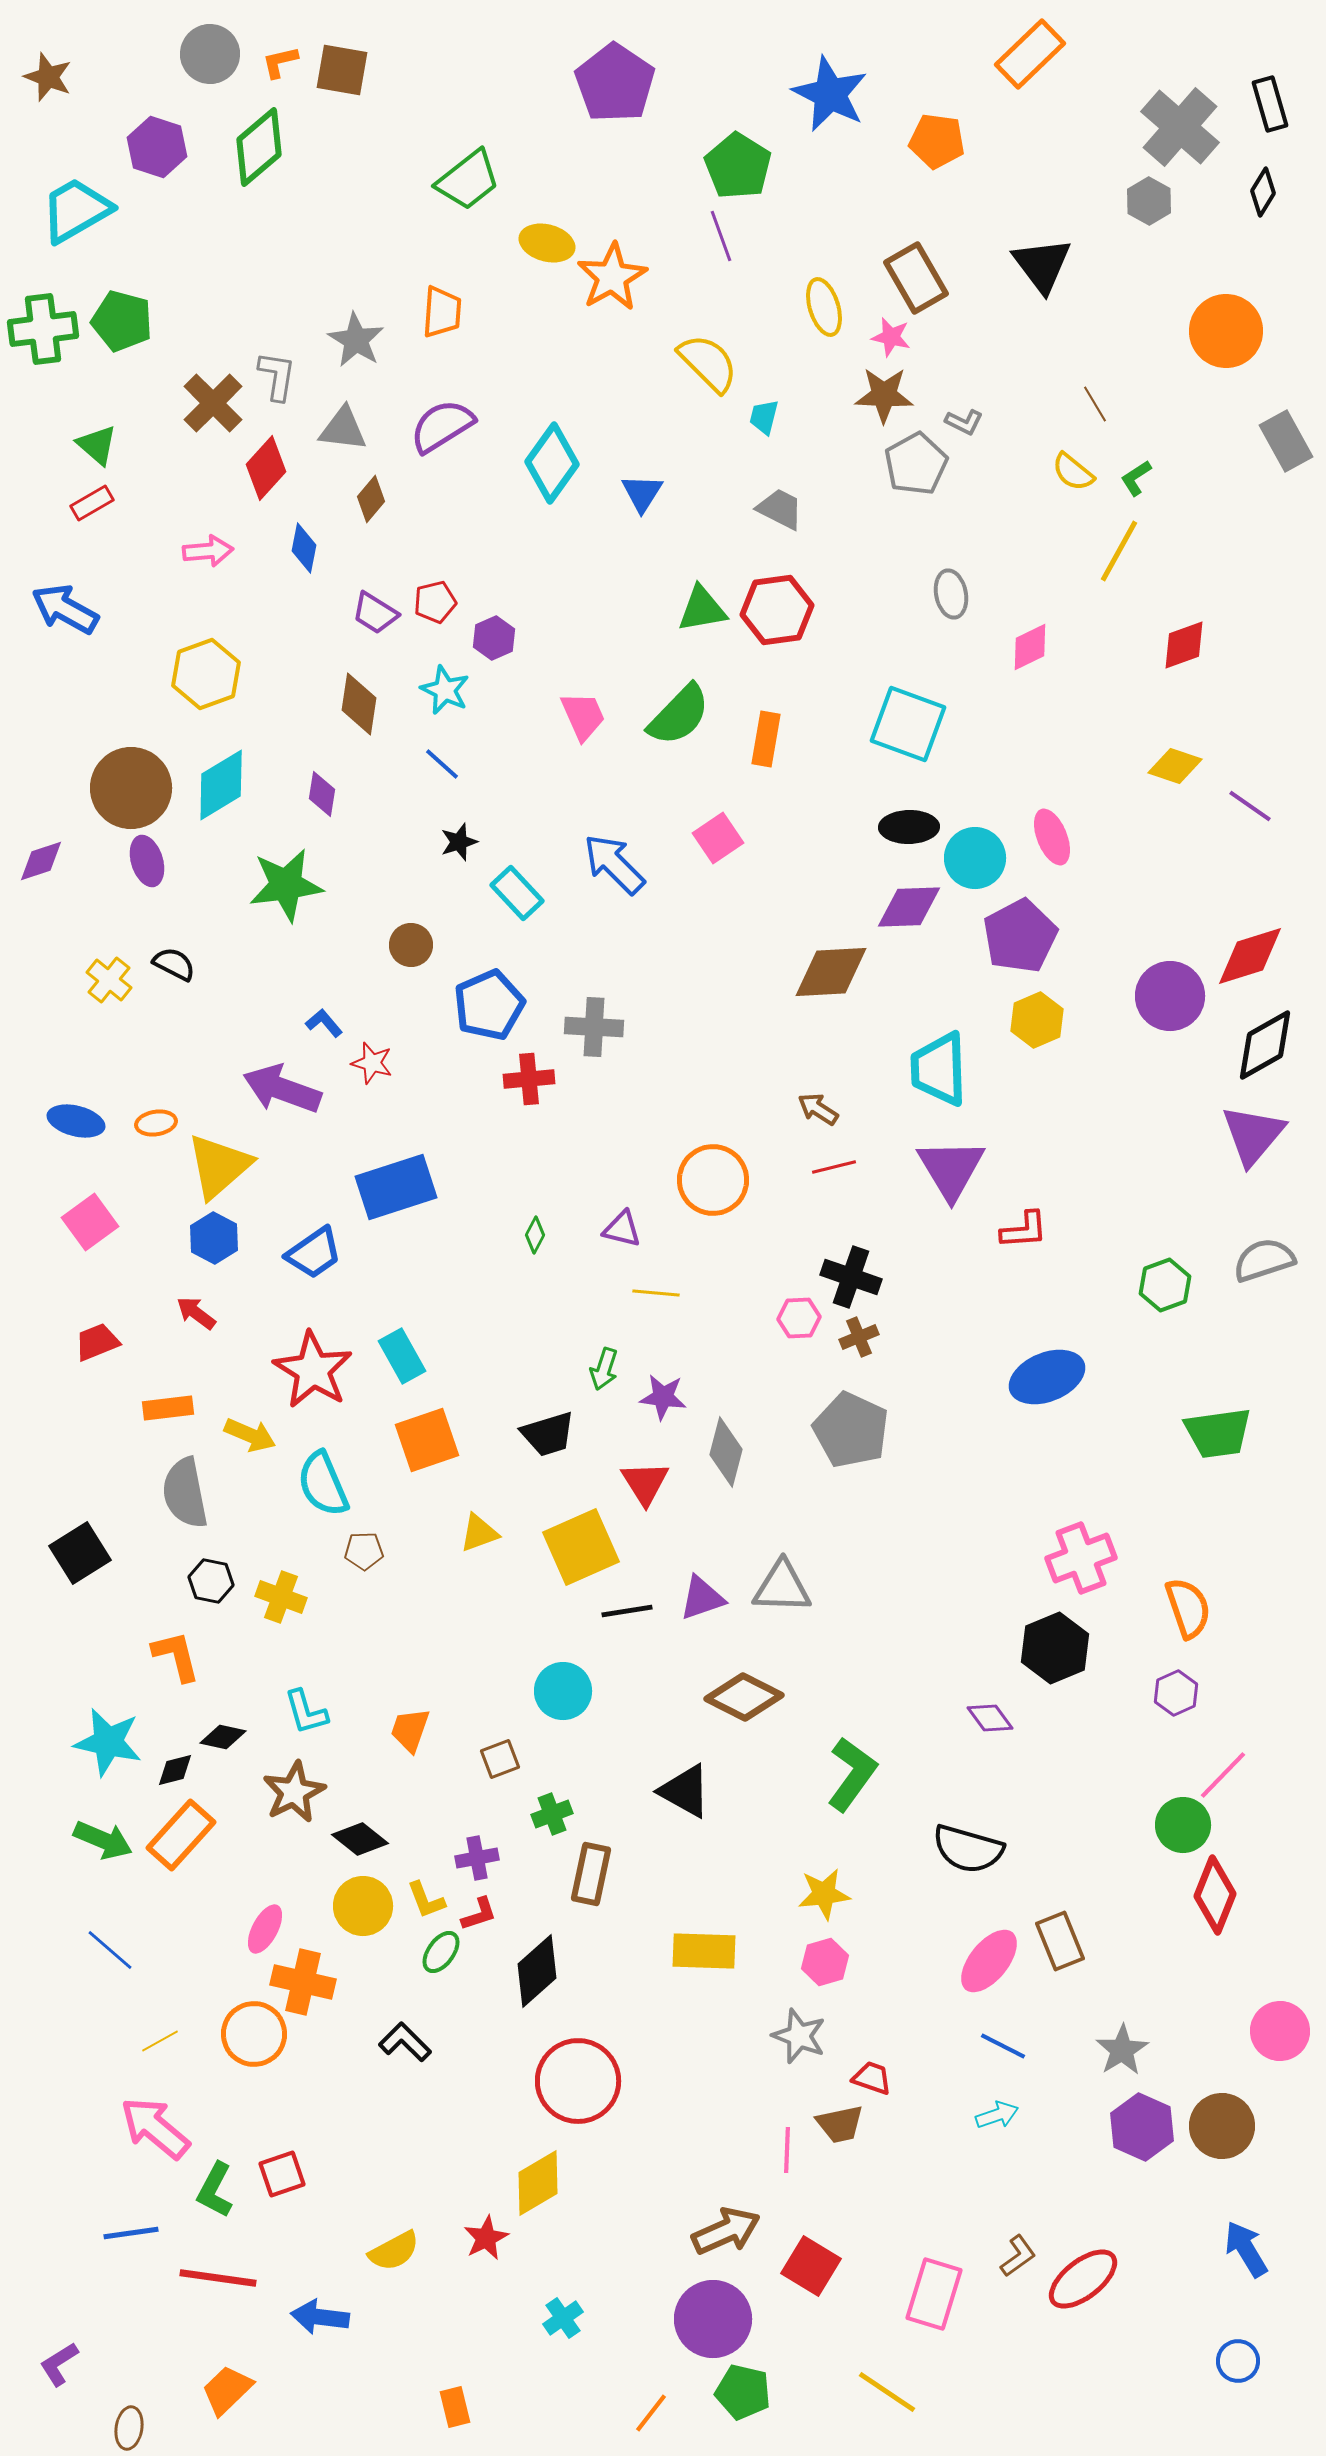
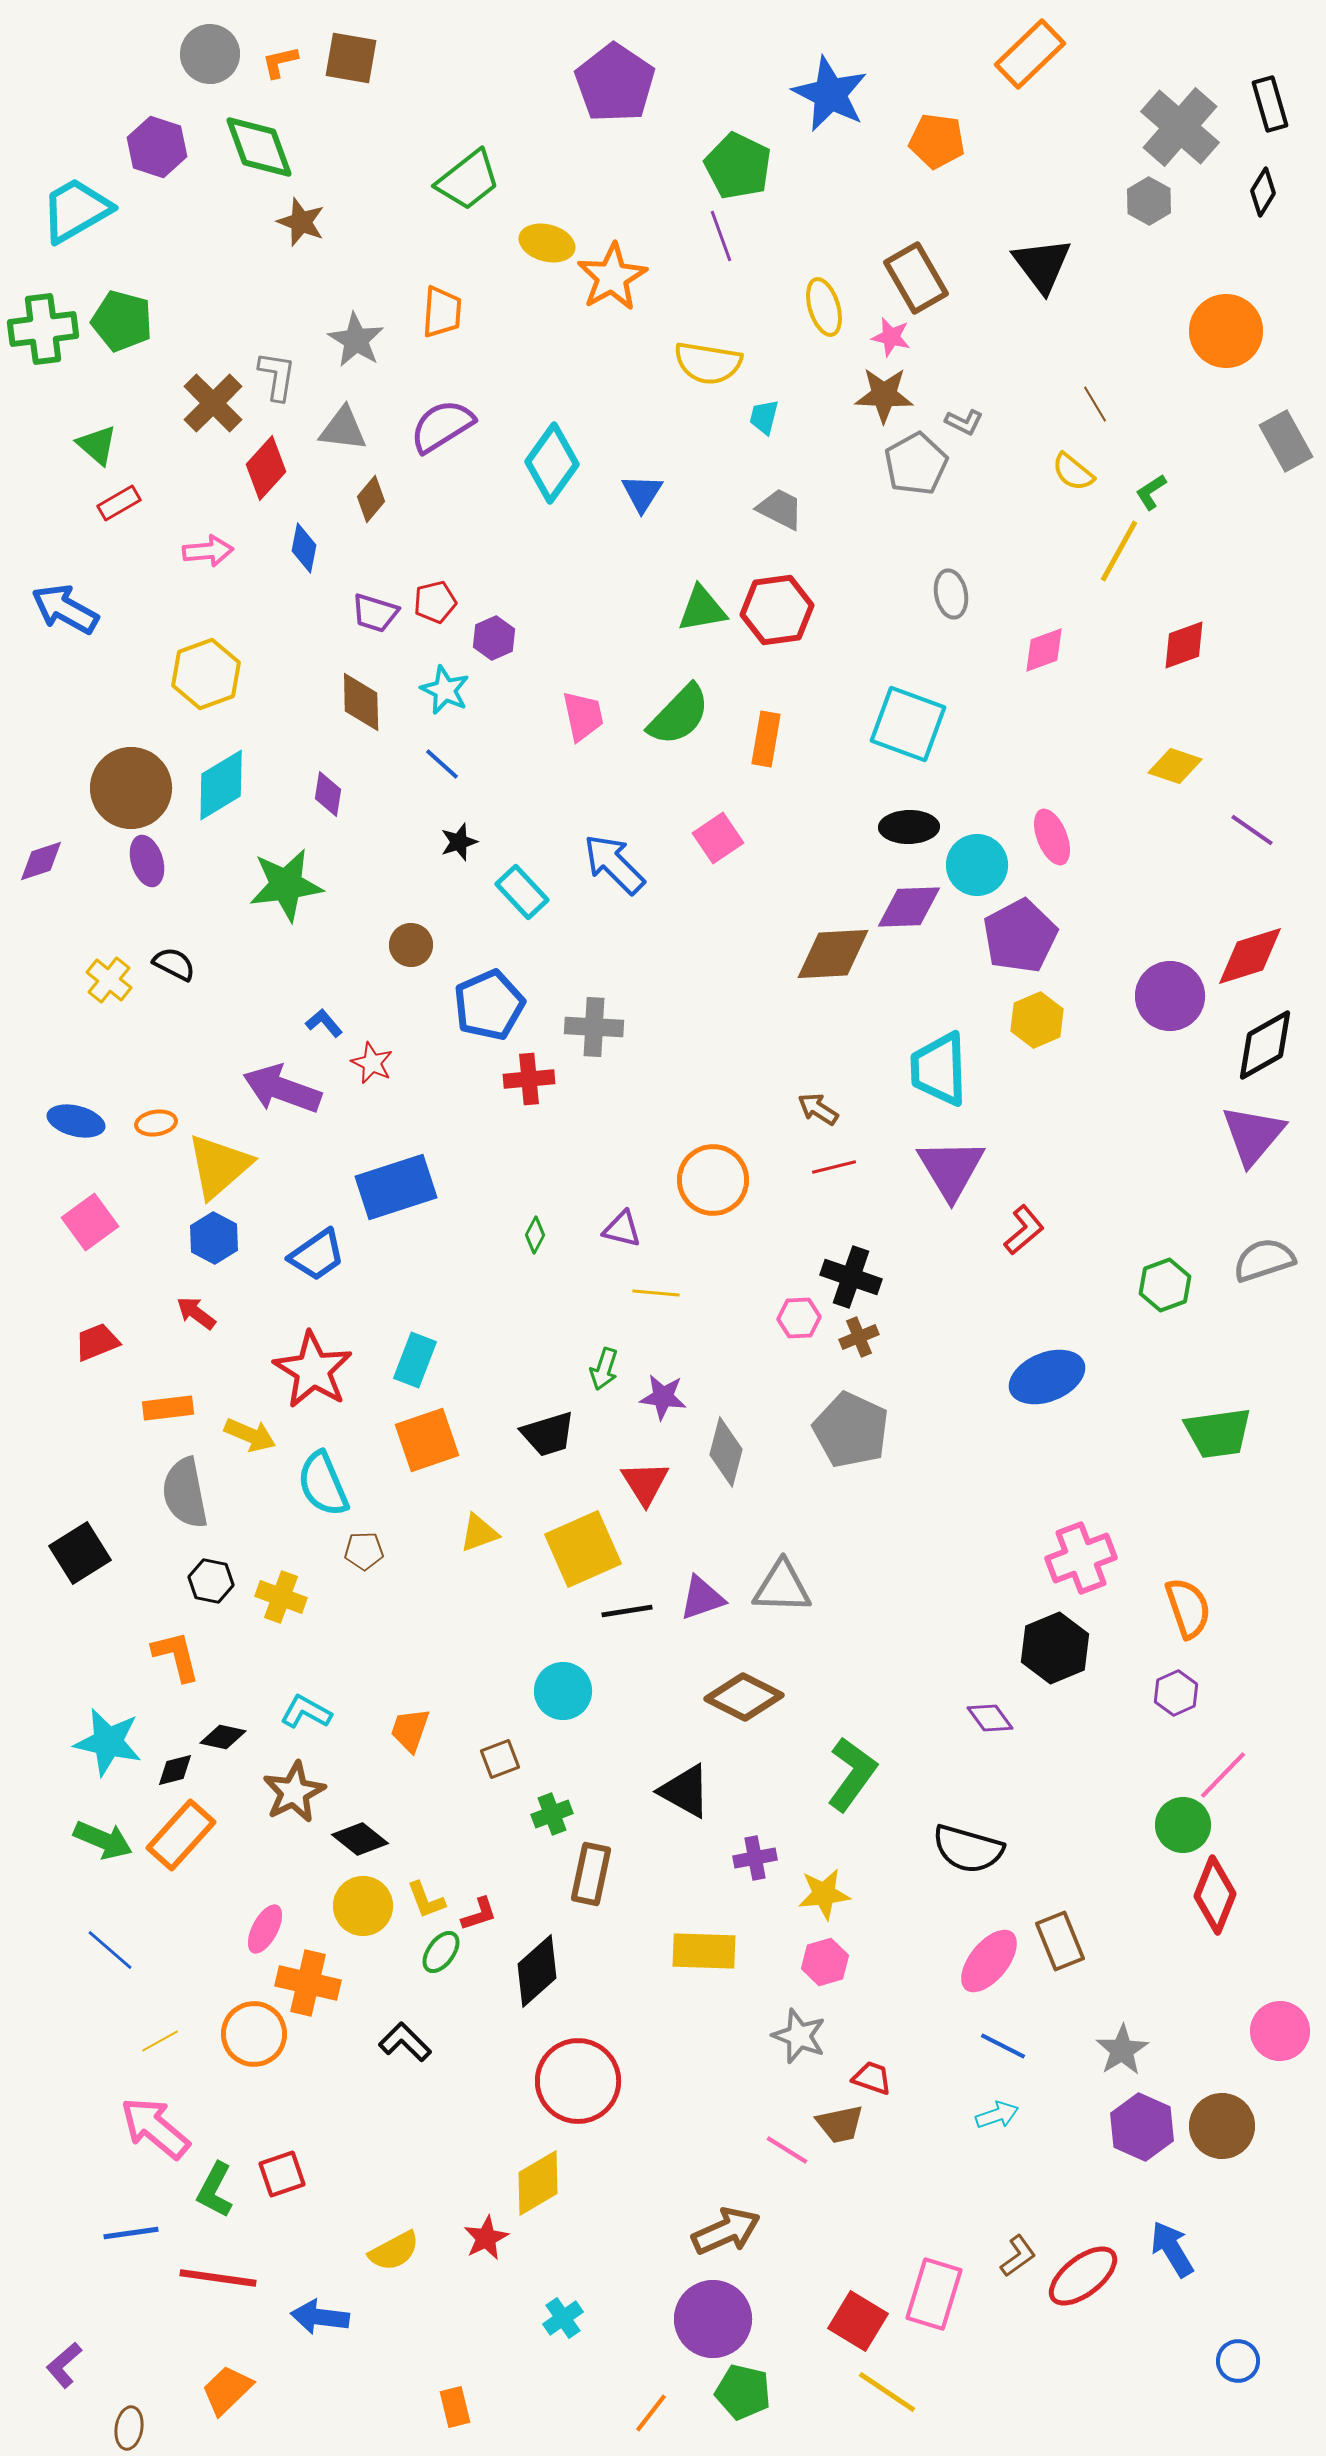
brown square at (342, 70): moved 9 px right, 12 px up
brown star at (48, 77): moved 253 px right, 145 px down
green diamond at (259, 147): rotated 70 degrees counterclockwise
green pentagon at (738, 166): rotated 6 degrees counterclockwise
yellow semicircle at (708, 363): rotated 144 degrees clockwise
green L-shape at (1136, 478): moved 15 px right, 14 px down
red rectangle at (92, 503): moved 27 px right
purple trapezoid at (375, 613): rotated 15 degrees counterclockwise
pink diamond at (1030, 647): moved 14 px right, 3 px down; rotated 6 degrees clockwise
brown diamond at (359, 704): moved 2 px right, 2 px up; rotated 10 degrees counterclockwise
pink trapezoid at (583, 716): rotated 12 degrees clockwise
purple diamond at (322, 794): moved 6 px right
purple line at (1250, 806): moved 2 px right, 24 px down
cyan circle at (975, 858): moved 2 px right, 7 px down
cyan rectangle at (517, 893): moved 5 px right, 1 px up
brown diamond at (831, 972): moved 2 px right, 18 px up
red star at (372, 1063): rotated 9 degrees clockwise
red L-shape at (1024, 1230): rotated 36 degrees counterclockwise
blue trapezoid at (314, 1253): moved 3 px right, 2 px down
cyan rectangle at (402, 1356): moved 13 px right, 4 px down; rotated 50 degrees clockwise
yellow square at (581, 1547): moved 2 px right, 2 px down
cyan L-shape at (306, 1712): rotated 135 degrees clockwise
purple cross at (477, 1858): moved 278 px right
orange cross at (303, 1982): moved 5 px right, 1 px down
pink line at (787, 2150): rotated 60 degrees counterclockwise
blue arrow at (1246, 2249): moved 74 px left
red square at (811, 2266): moved 47 px right, 55 px down
red ellipse at (1083, 2279): moved 3 px up
purple L-shape at (59, 2364): moved 5 px right, 1 px down; rotated 9 degrees counterclockwise
